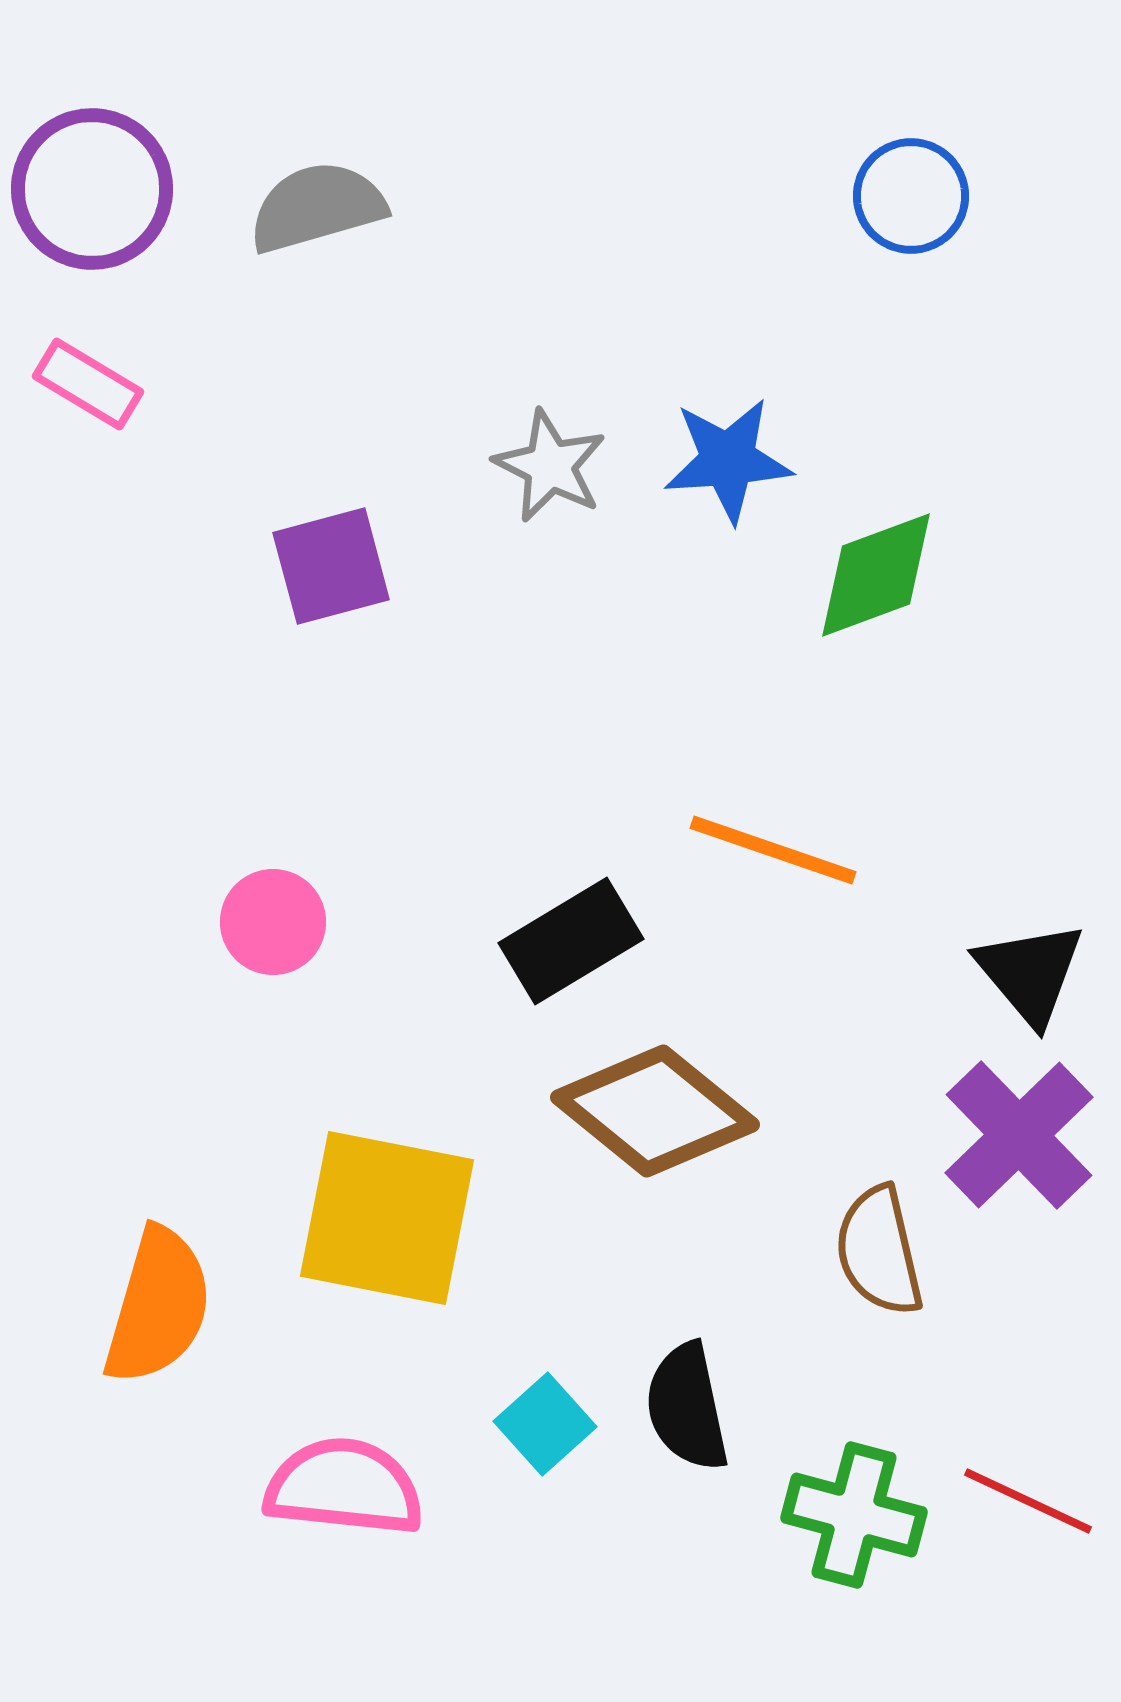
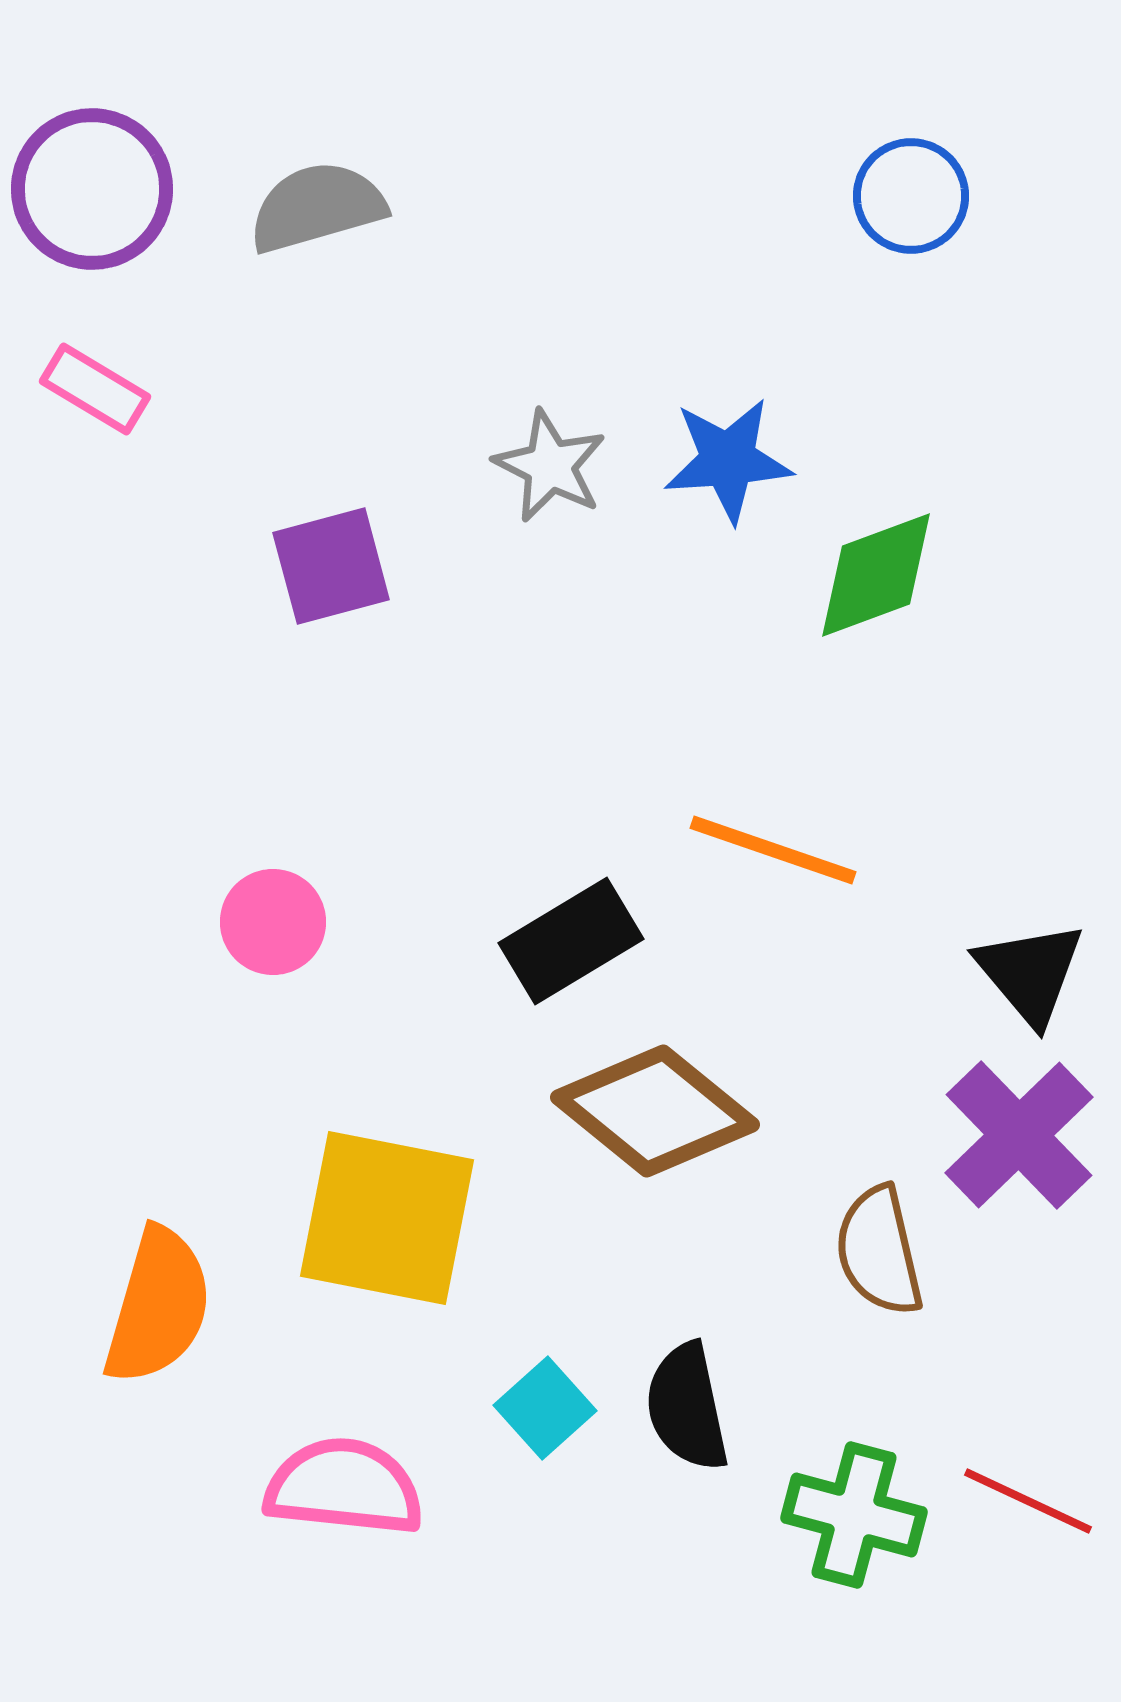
pink rectangle: moved 7 px right, 5 px down
cyan square: moved 16 px up
